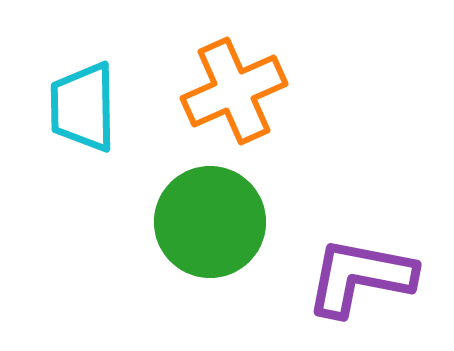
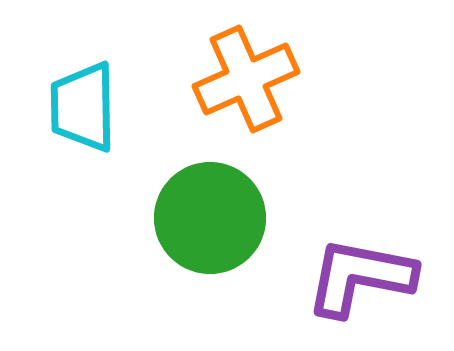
orange cross: moved 12 px right, 12 px up
green circle: moved 4 px up
